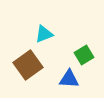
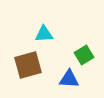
cyan triangle: rotated 18 degrees clockwise
brown square: rotated 20 degrees clockwise
